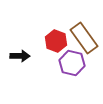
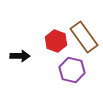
brown rectangle: moved 1 px up
purple hexagon: moved 7 px down
